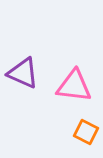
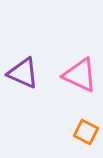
pink triangle: moved 6 px right, 11 px up; rotated 18 degrees clockwise
